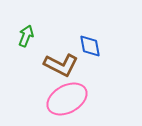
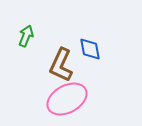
blue diamond: moved 3 px down
brown L-shape: rotated 88 degrees clockwise
